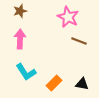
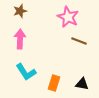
orange rectangle: rotated 28 degrees counterclockwise
